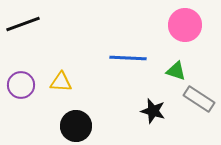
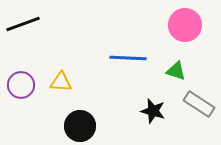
gray rectangle: moved 5 px down
black circle: moved 4 px right
